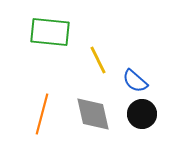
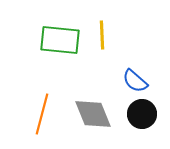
green rectangle: moved 10 px right, 8 px down
yellow line: moved 4 px right, 25 px up; rotated 24 degrees clockwise
gray diamond: rotated 9 degrees counterclockwise
